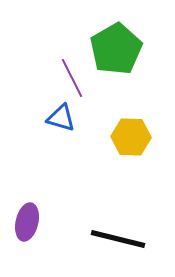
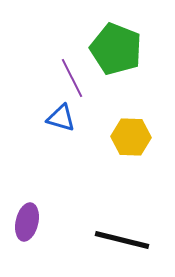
green pentagon: rotated 21 degrees counterclockwise
black line: moved 4 px right, 1 px down
